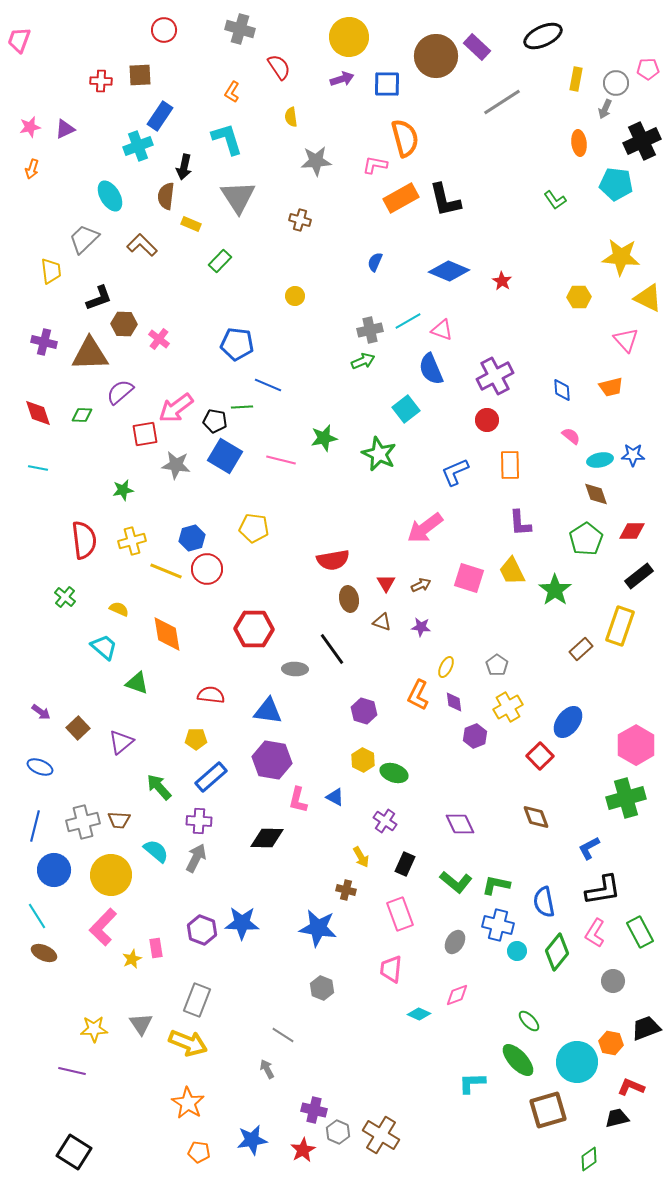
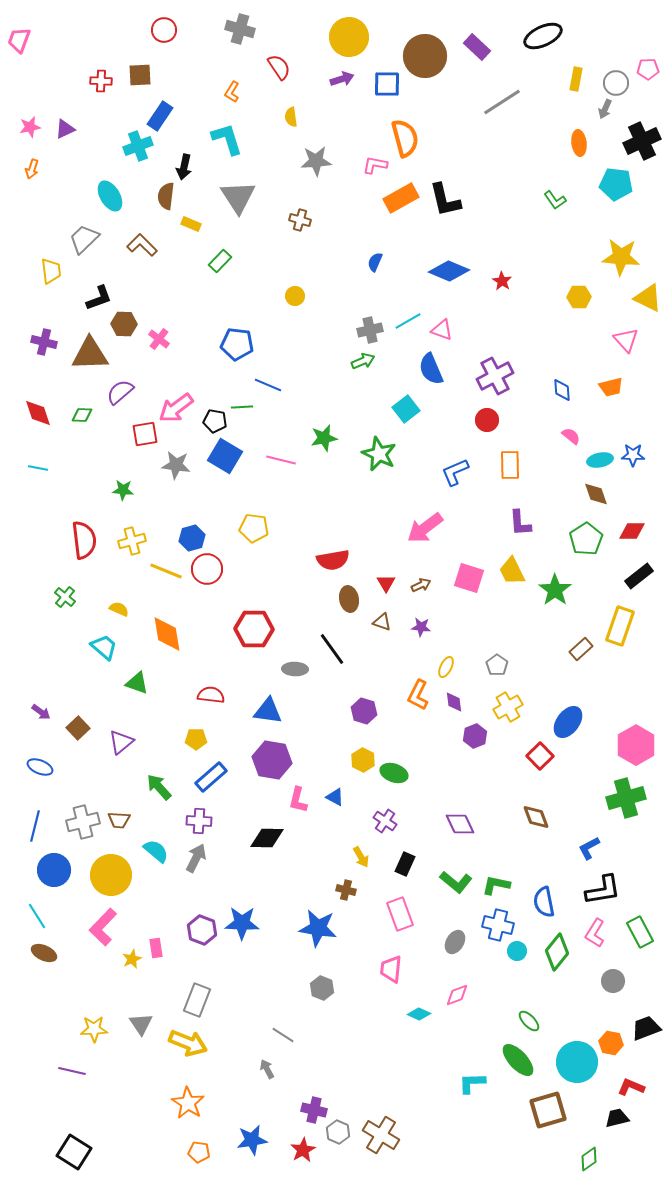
brown circle at (436, 56): moved 11 px left
green star at (123, 490): rotated 15 degrees clockwise
